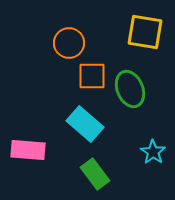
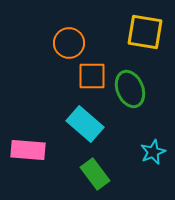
cyan star: rotated 15 degrees clockwise
